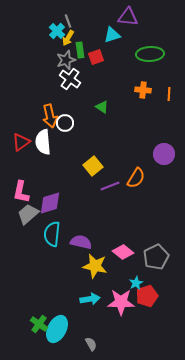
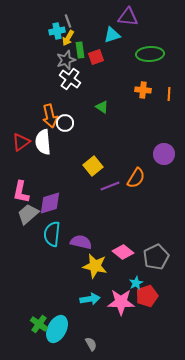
cyan cross: rotated 35 degrees clockwise
